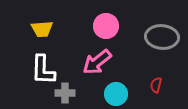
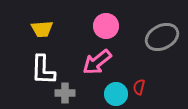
gray ellipse: rotated 32 degrees counterclockwise
red semicircle: moved 17 px left, 2 px down
